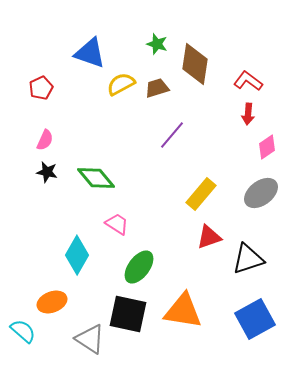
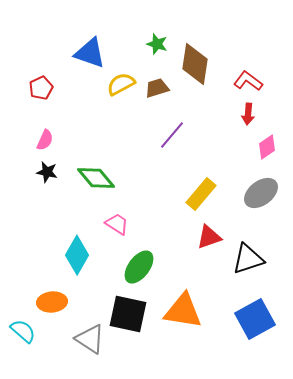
orange ellipse: rotated 16 degrees clockwise
